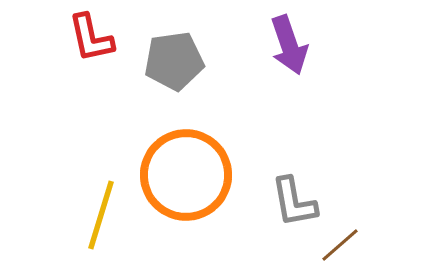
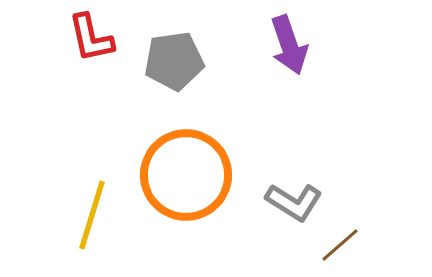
gray L-shape: rotated 48 degrees counterclockwise
yellow line: moved 9 px left
